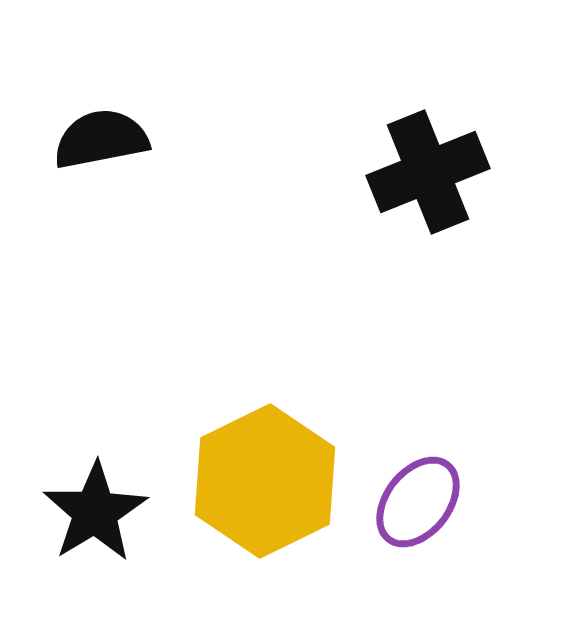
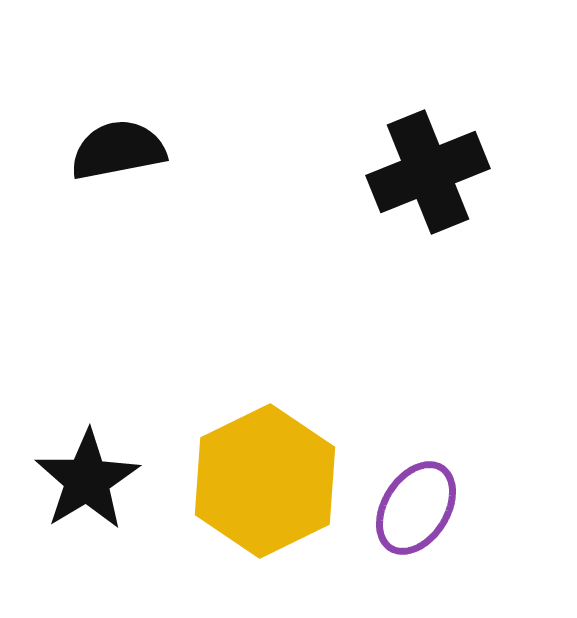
black semicircle: moved 17 px right, 11 px down
purple ellipse: moved 2 px left, 6 px down; rotated 6 degrees counterclockwise
black star: moved 8 px left, 32 px up
